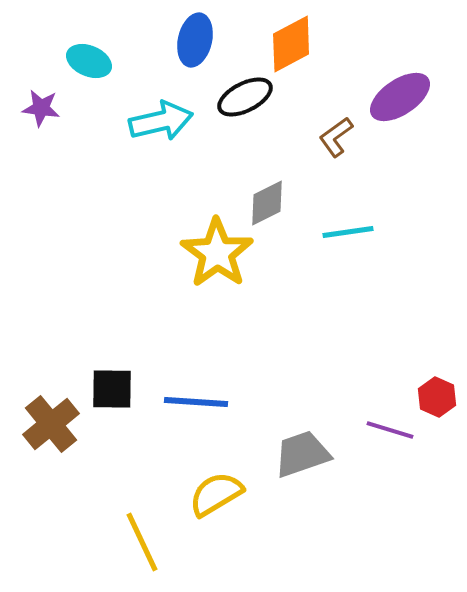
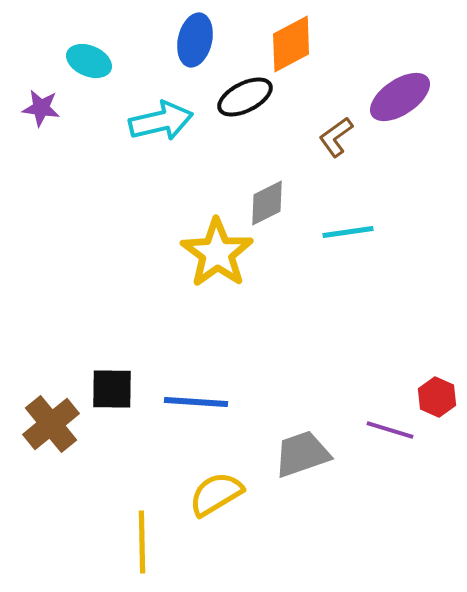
yellow line: rotated 24 degrees clockwise
